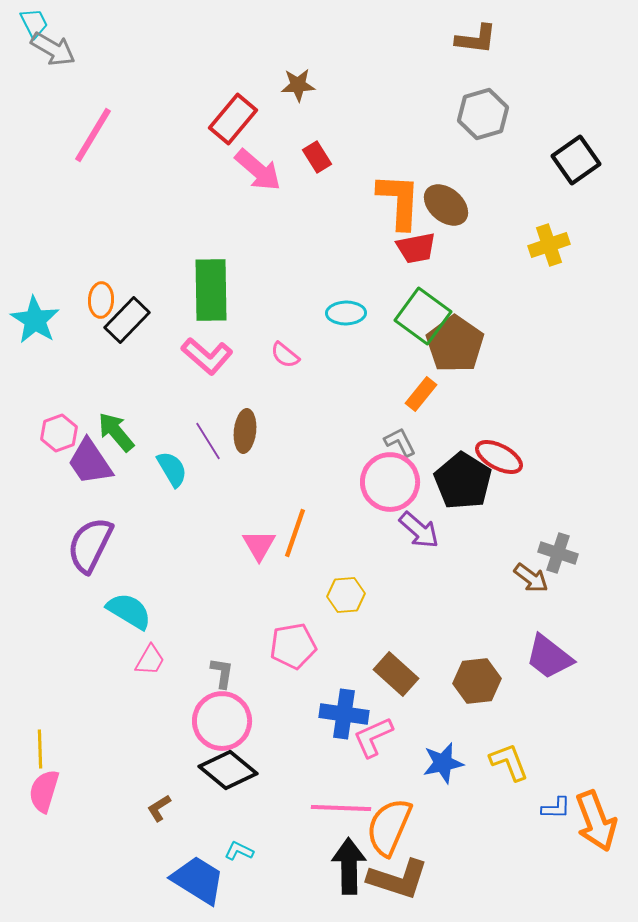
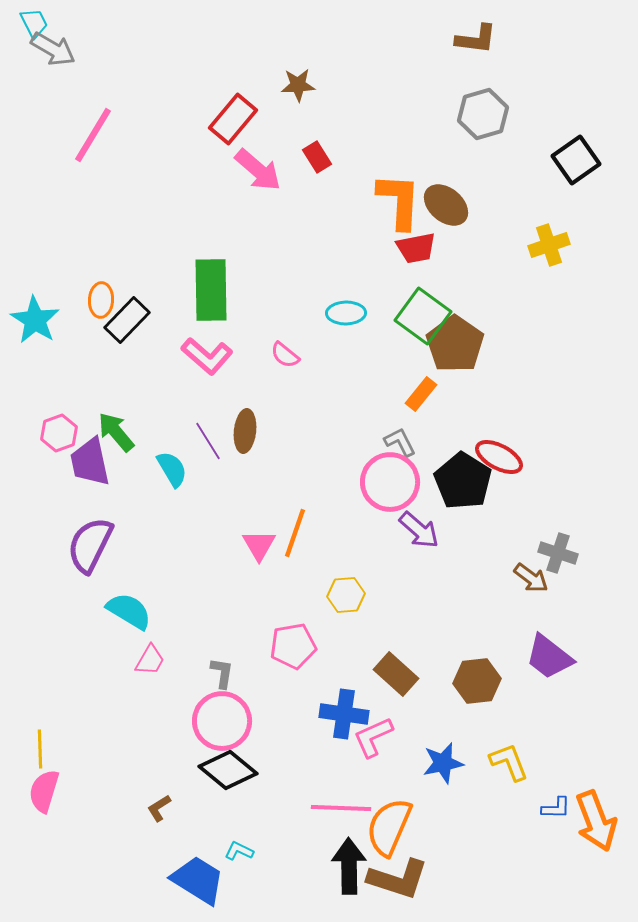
purple trapezoid at (90, 462): rotated 22 degrees clockwise
